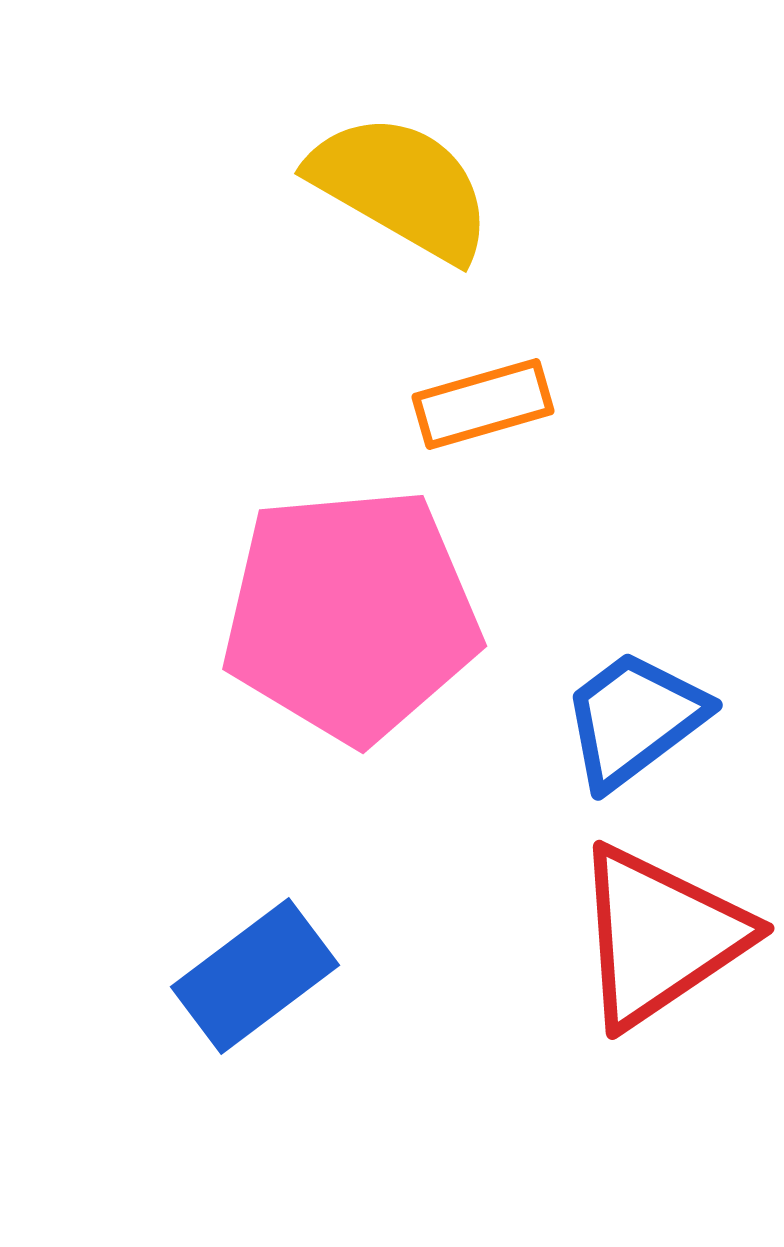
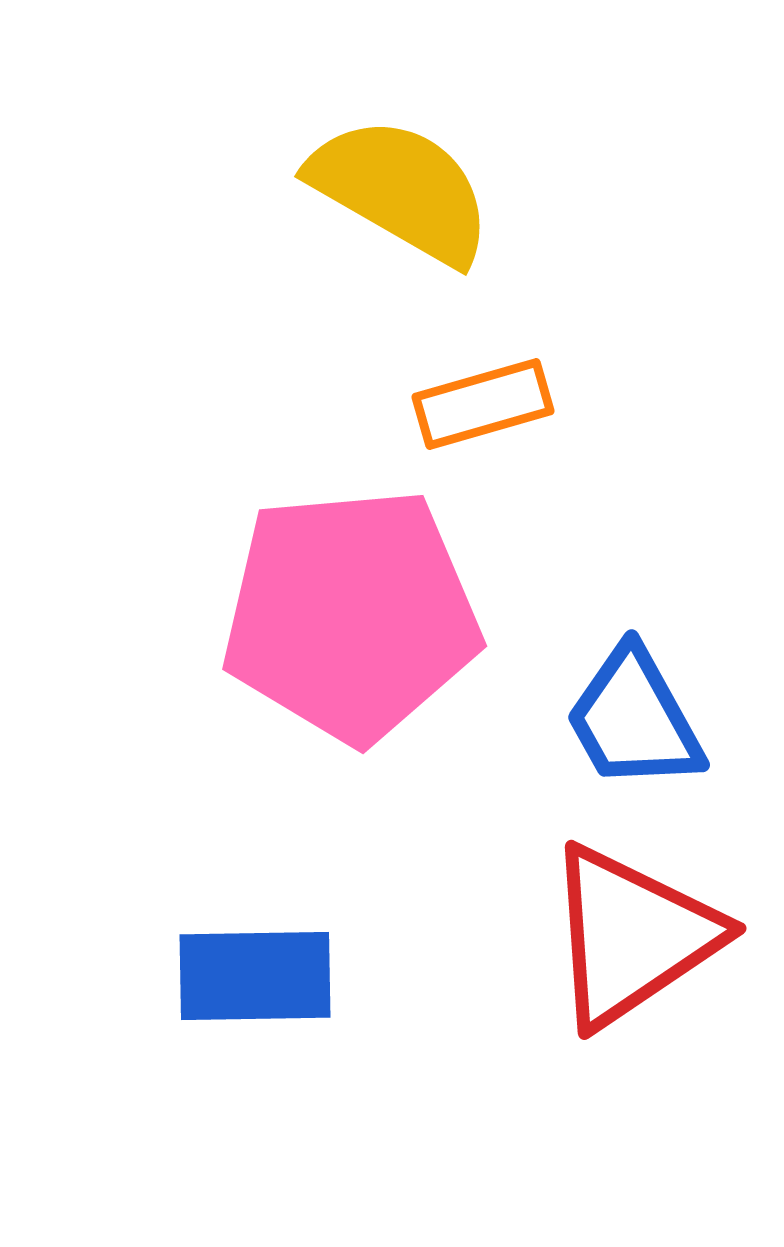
yellow semicircle: moved 3 px down
blue trapezoid: rotated 82 degrees counterclockwise
red triangle: moved 28 px left
blue rectangle: rotated 36 degrees clockwise
